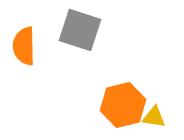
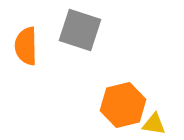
orange semicircle: moved 2 px right
yellow triangle: moved 7 px down
